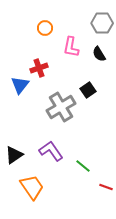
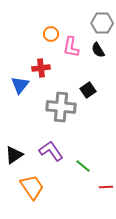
orange circle: moved 6 px right, 6 px down
black semicircle: moved 1 px left, 4 px up
red cross: moved 2 px right; rotated 12 degrees clockwise
gray cross: rotated 36 degrees clockwise
red line: rotated 24 degrees counterclockwise
